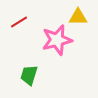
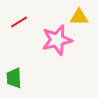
yellow triangle: moved 1 px right
green trapezoid: moved 15 px left, 3 px down; rotated 20 degrees counterclockwise
